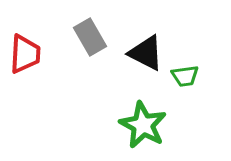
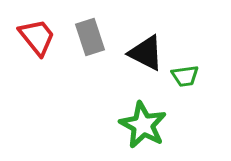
gray rectangle: rotated 12 degrees clockwise
red trapezoid: moved 12 px right, 17 px up; rotated 42 degrees counterclockwise
